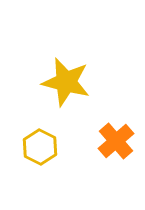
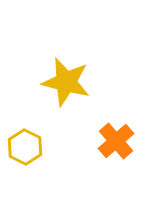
yellow hexagon: moved 15 px left
